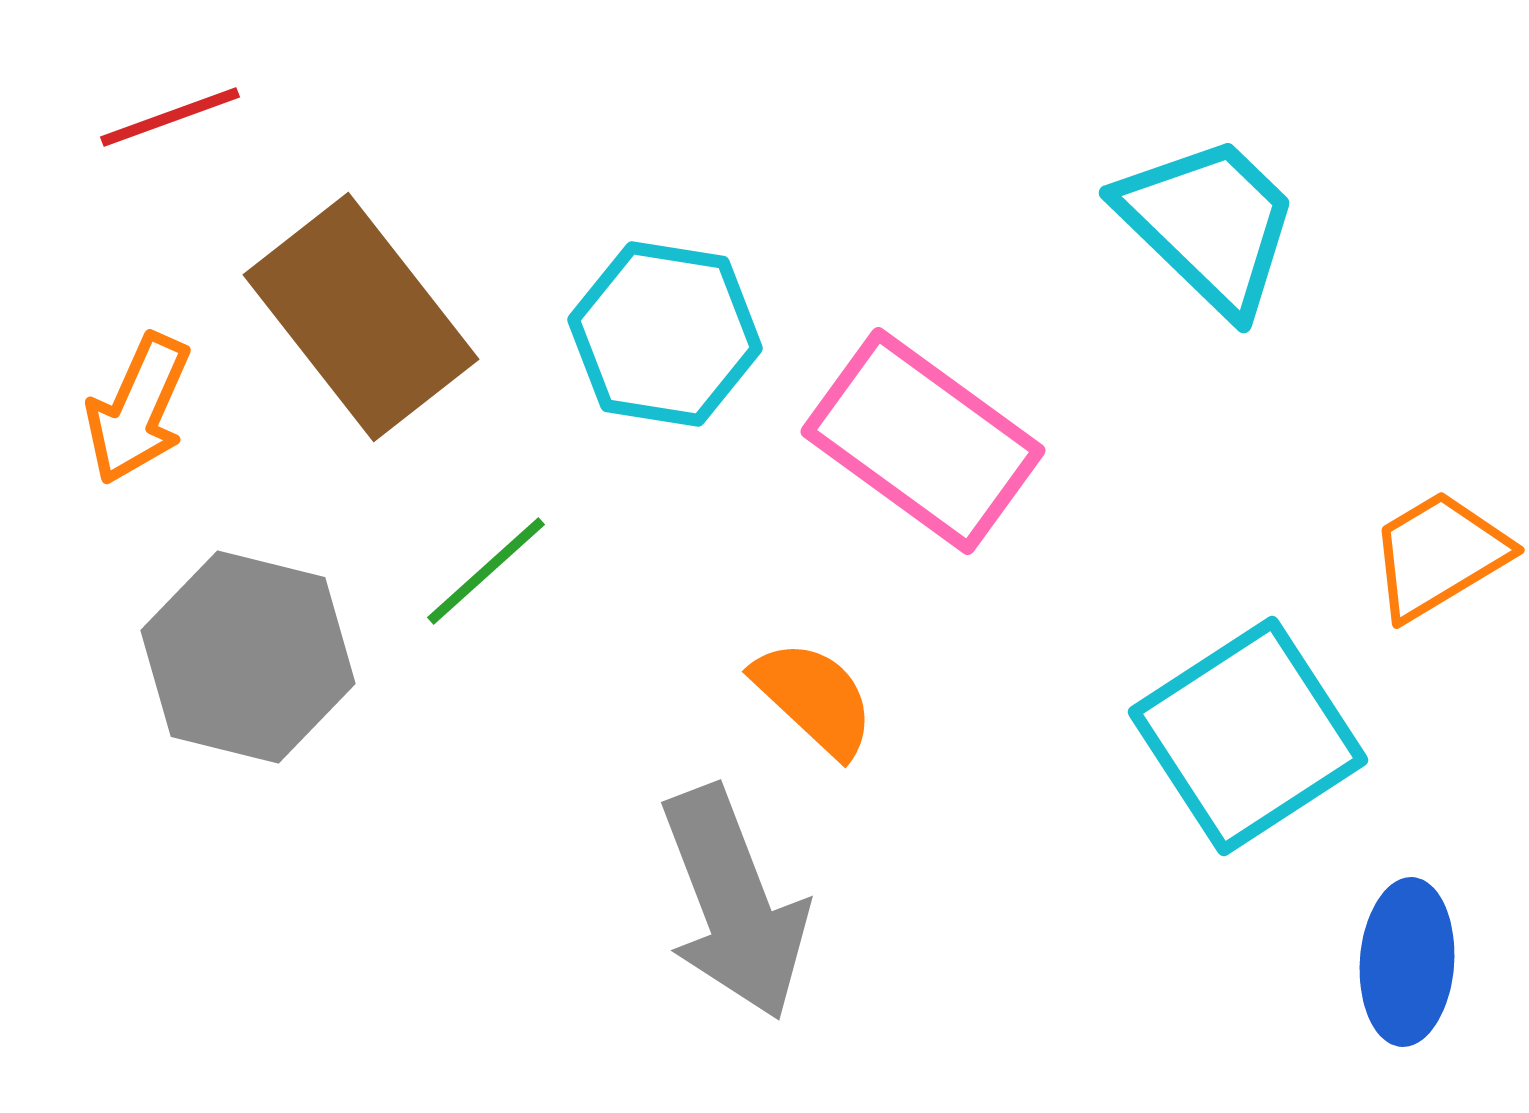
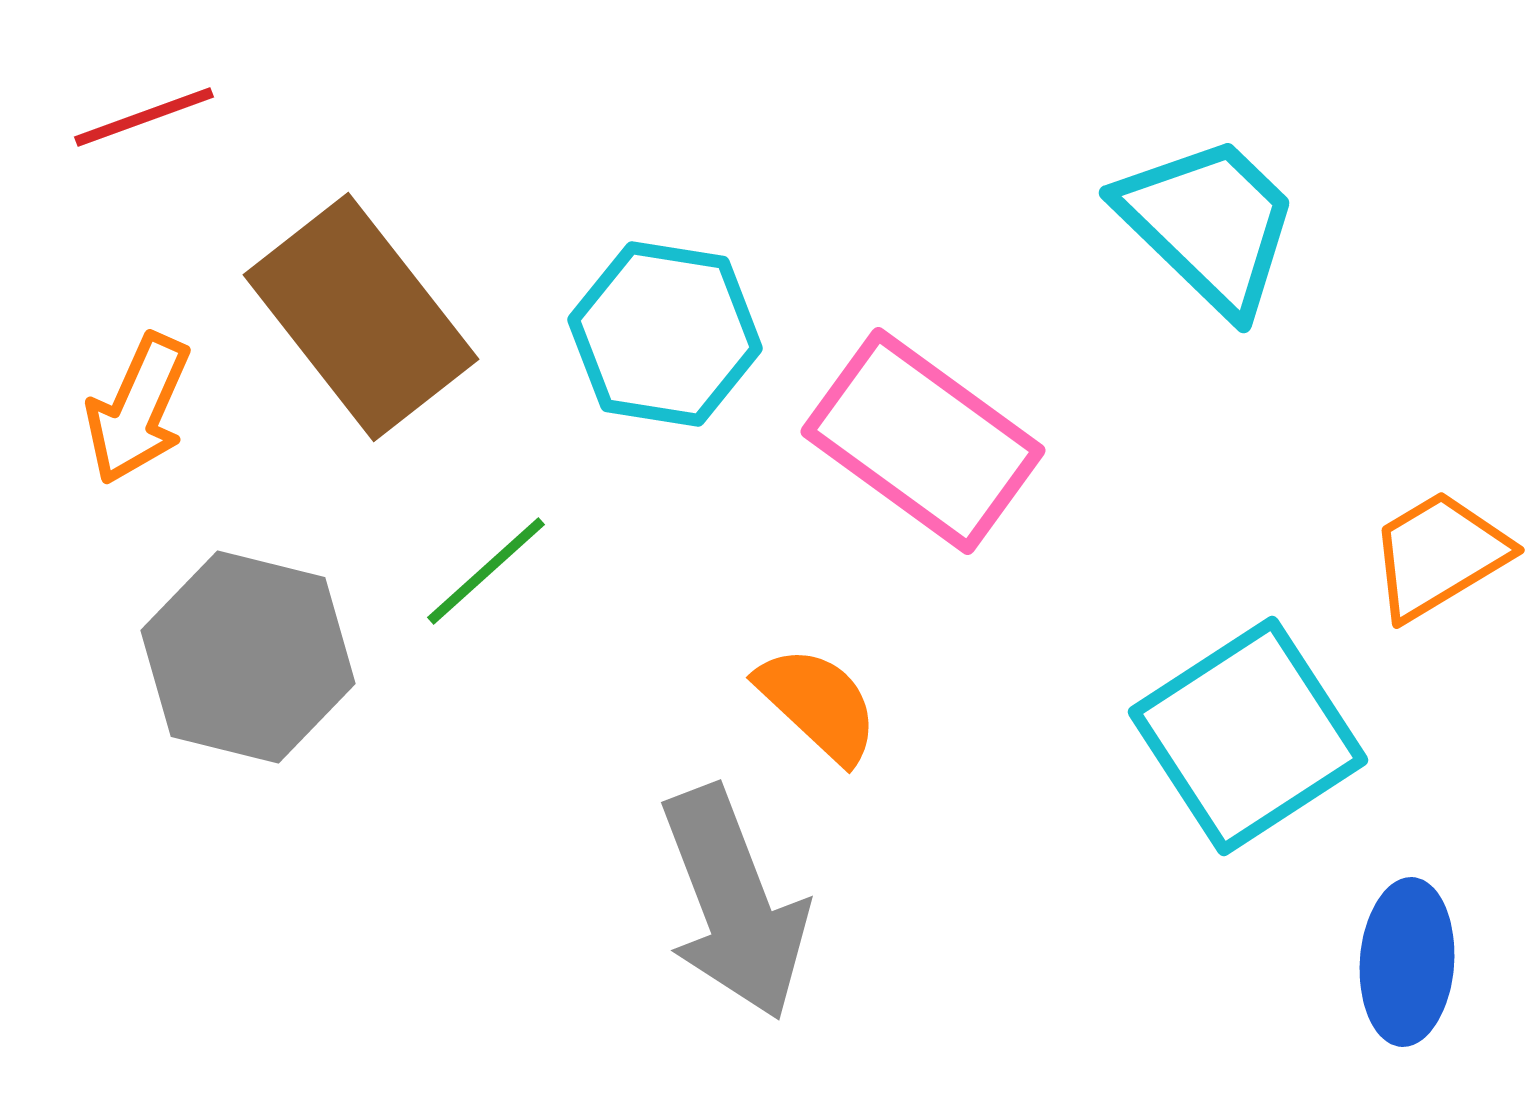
red line: moved 26 px left
orange semicircle: moved 4 px right, 6 px down
